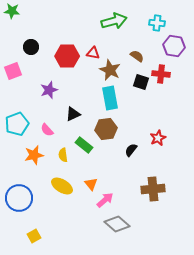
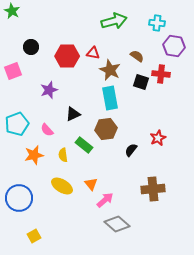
green star: rotated 21 degrees clockwise
